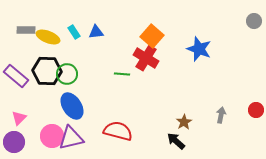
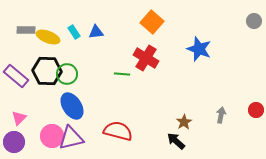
orange square: moved 14 px up
